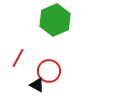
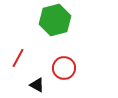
green hexagon: rotated 8 degrees clockwise
red circle: moved 15 px right, 3 px up
